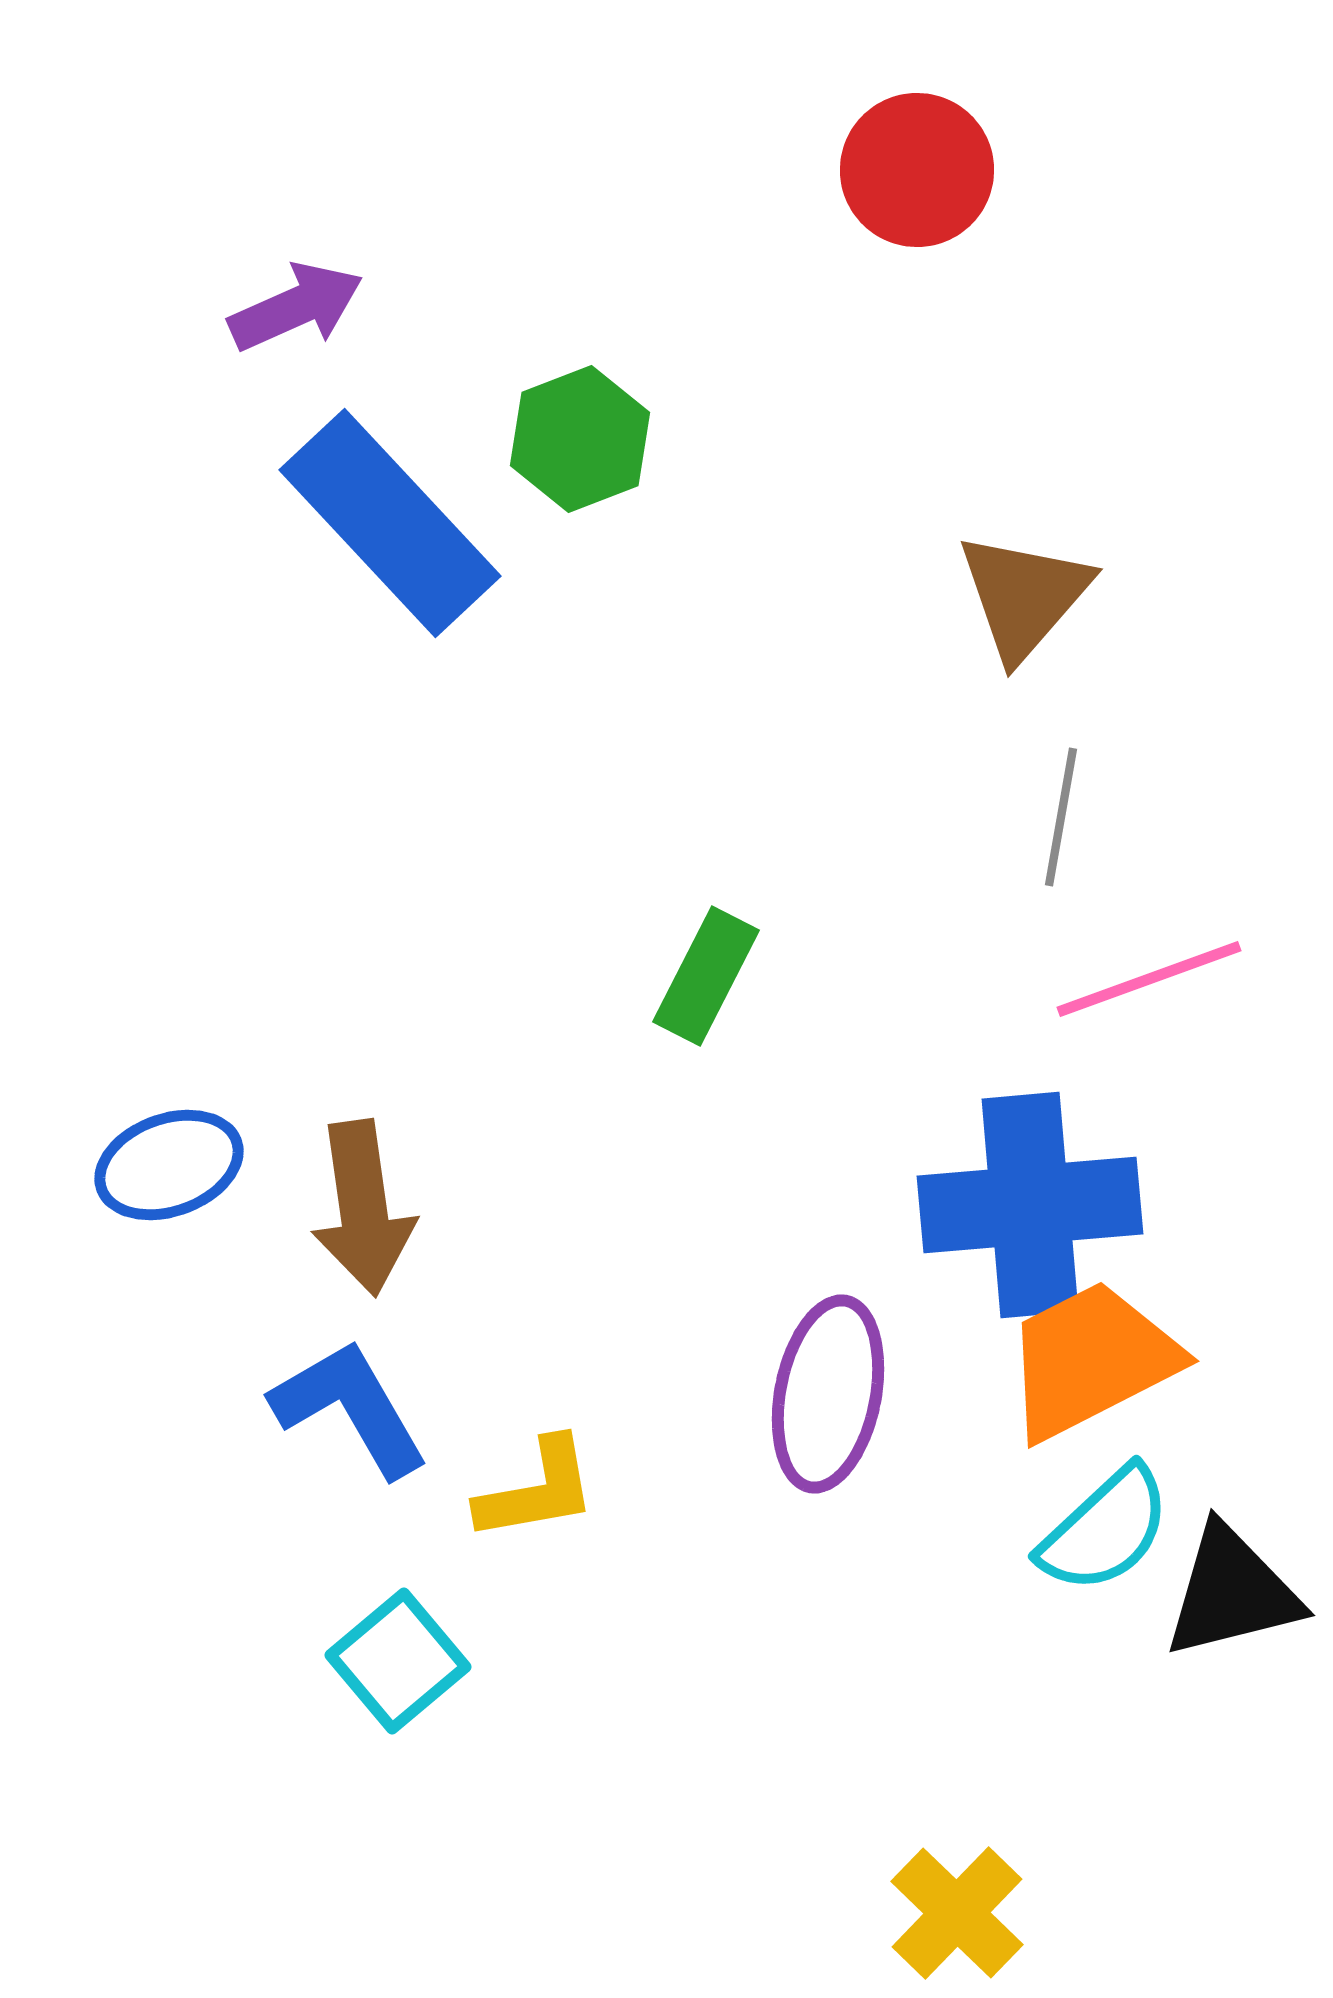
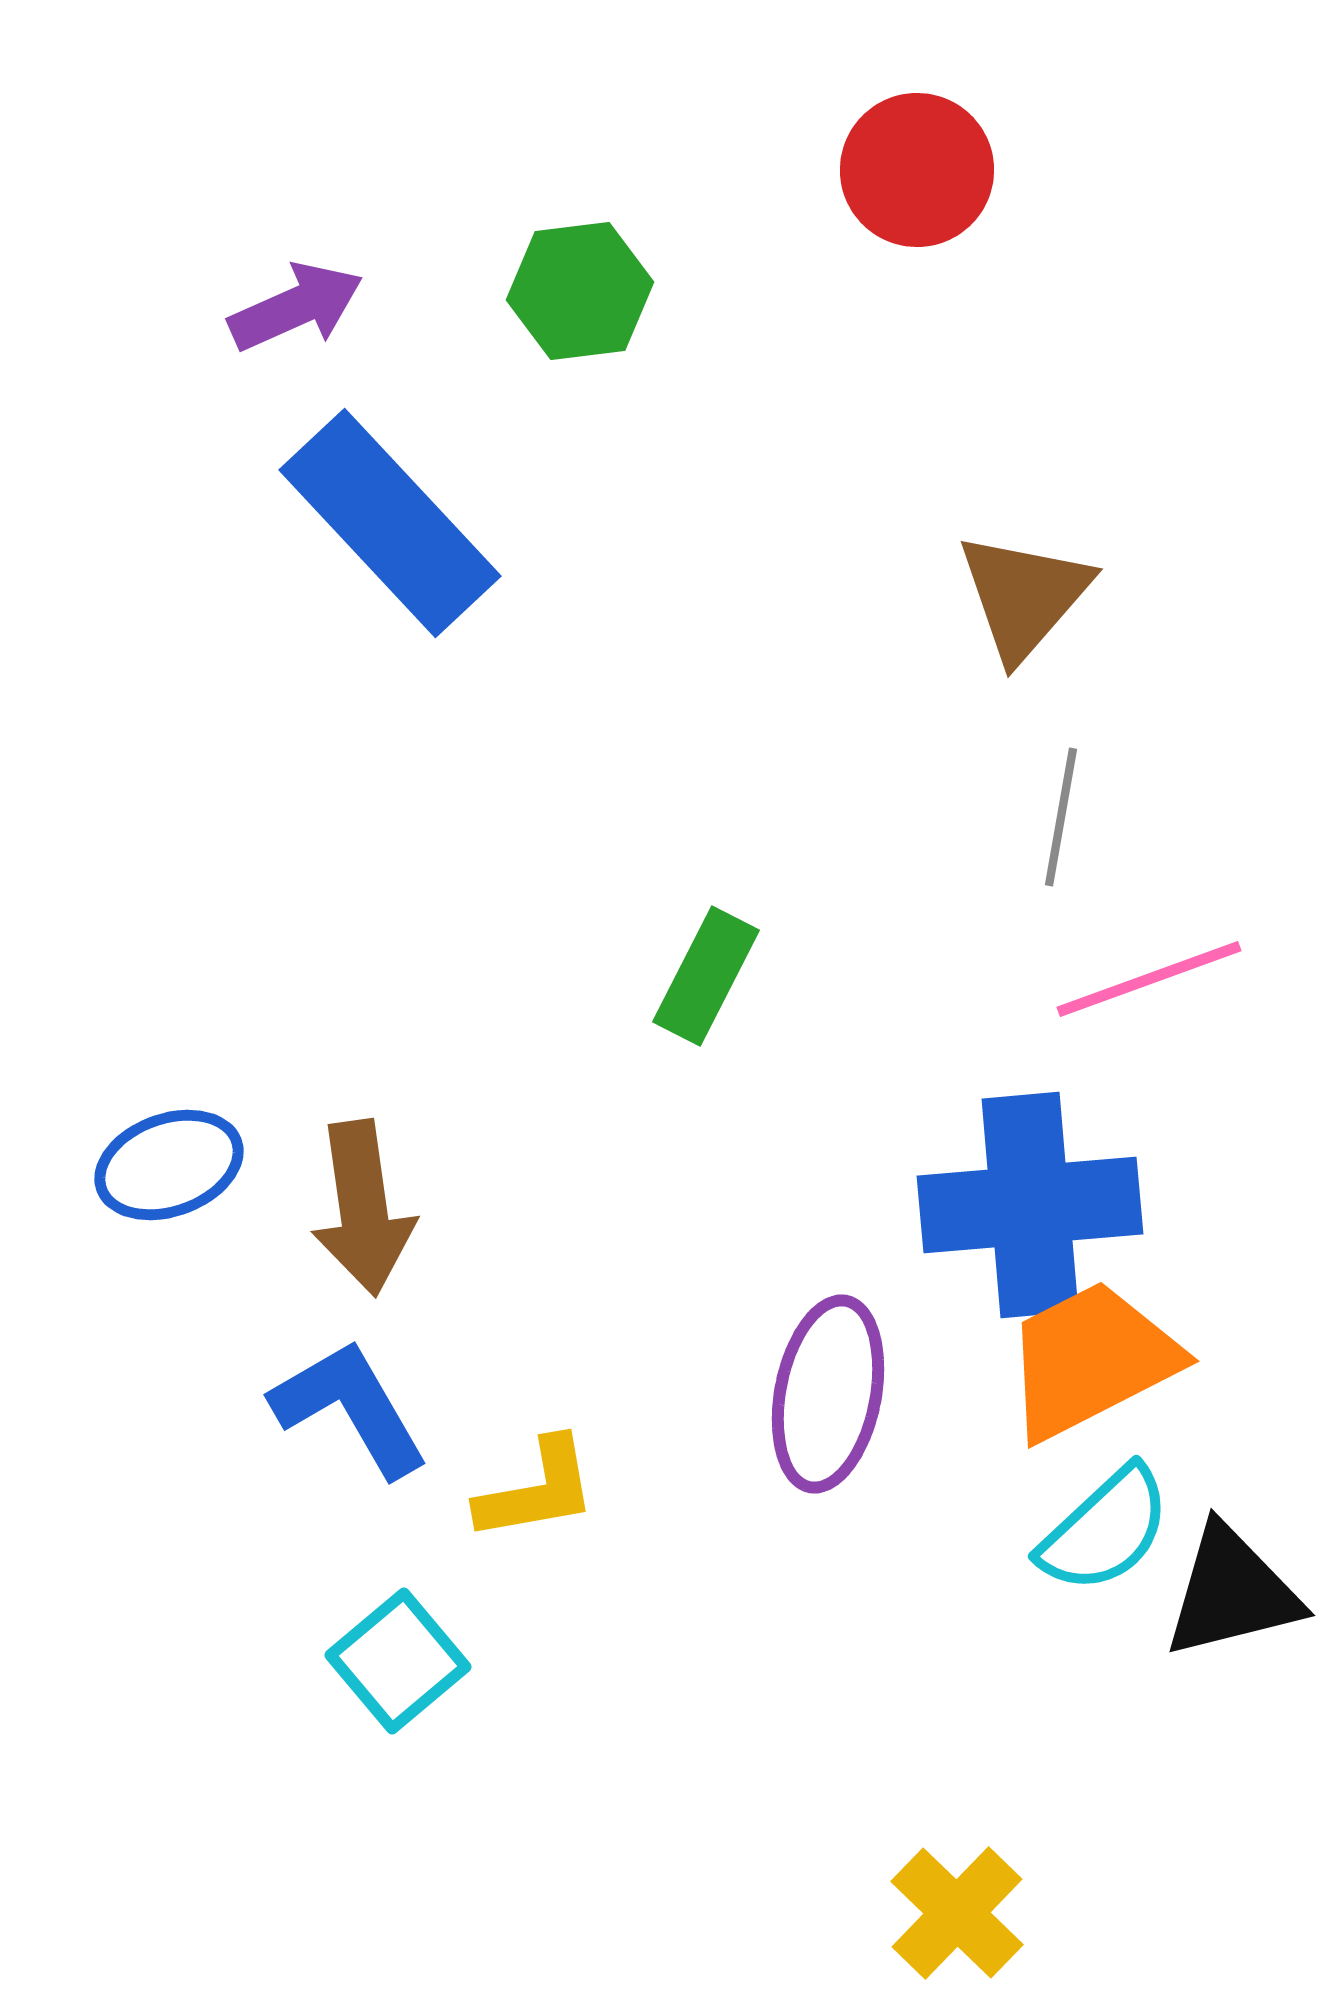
green hexagon: moved 148 px up; rotated 14 degrees clockwise
